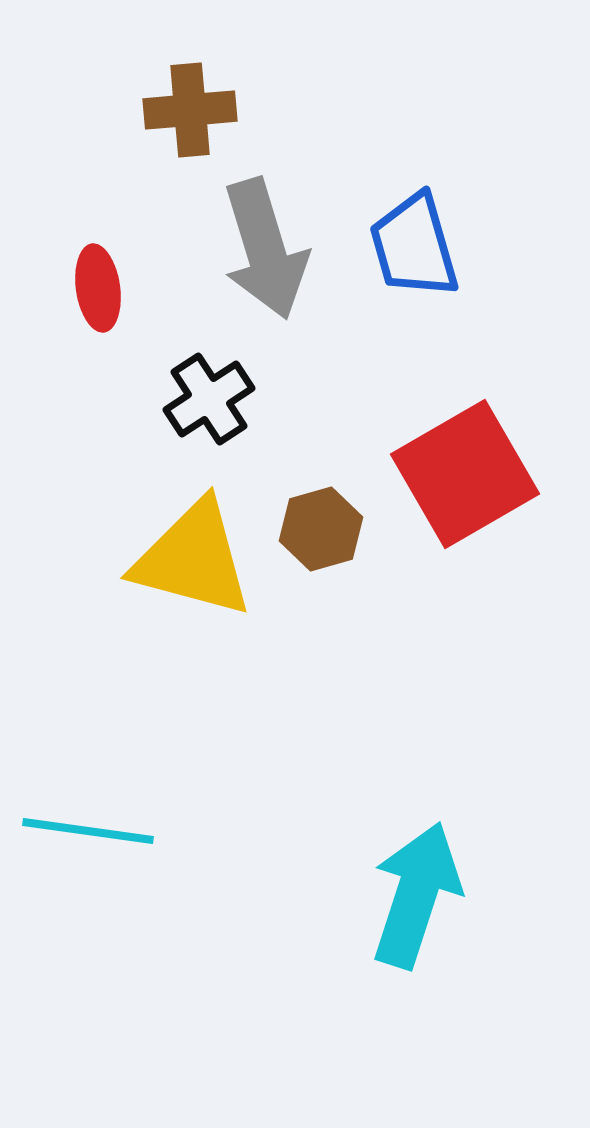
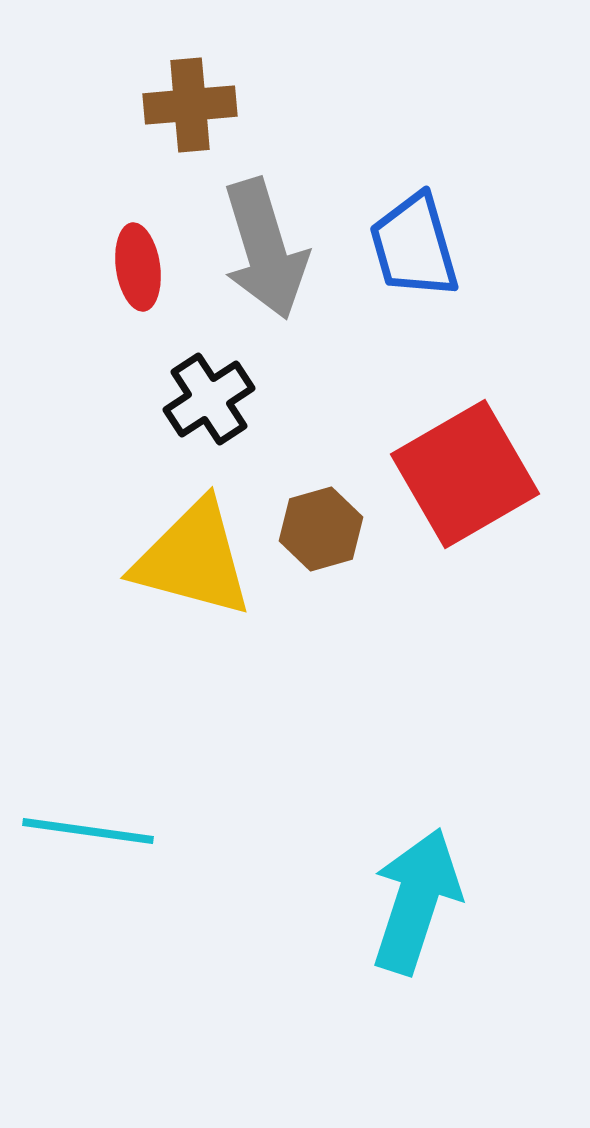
brown cross: moved 5 px up
red ellipse: moved 40 px right, 21 px up
cyan arrow: moved 6 px down
